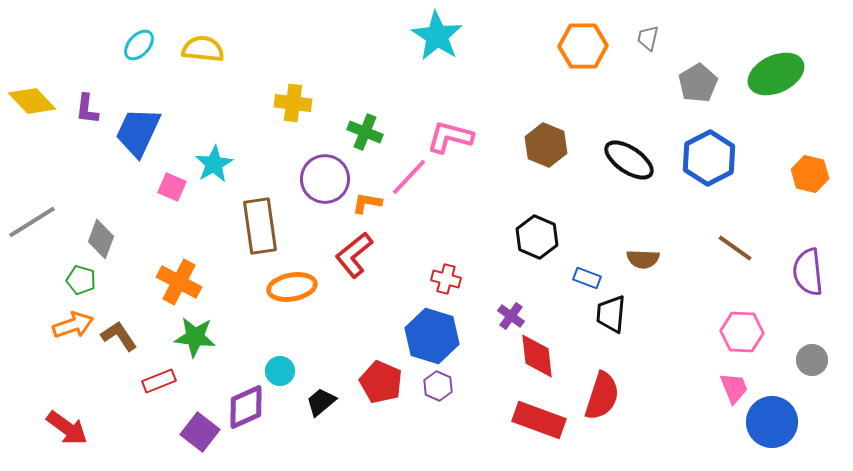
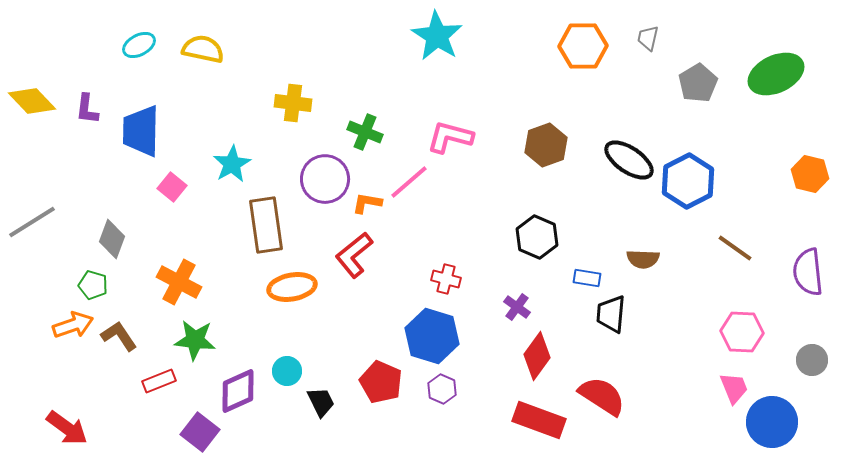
cyan ellipse at (139, 45): rotated 20 degrees clockwise
yellow semicircle at (203, 49): rotated 6 degrees clockwise
blue trapezoid at (138, 132): moved 3 px right, 1 px up; rotated 24 degrees counterclockwise
brown hexagon at (546, 145): rotated 18 degrees clockwise
blue hexagon at (709, 158): moved 21 px left, 23 px down
cyan star at (214, 164): moved 18 px right
pink line at (409, 177): moved 5 px down; rotated 6 degrees clockwise
pink square at (172, 187): rotated 16 degrees clockwise
brown rectangle at (260, 226): moved 6 px right, 1 px up
gray diamond at (101, 239): moved 11 px right
blue rectangle at (587, 278): rotated 12 degrees counterclockwise
green pentagon at (81, 280): moved 12 px right, 5 px down
purple cross at (511, 316): moved 6 px right, 9 px up
green star at (195, 337): moved 3 px down
red diamond at (537, 356): rotated 42 degrees clockwise
cyan circle at (280, 371): moved 7 px right
purple hexagon at (438, 386): moved 4 px right, 3 px down
red semicircle at (602, 396): rotated 75 degrees counterclockwise
black trapezoid at (321, 402): rotated 104 degrees clockwise
purple diamond at (246, 407): moved 8 px left, 16 px up
